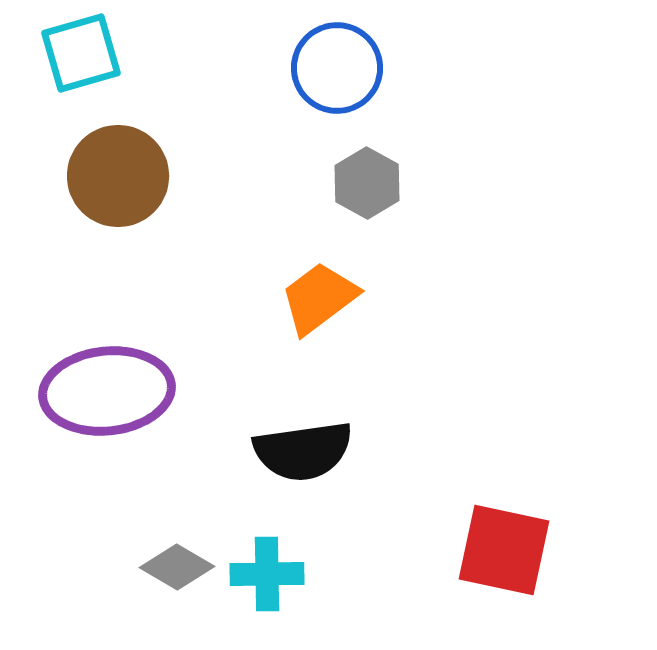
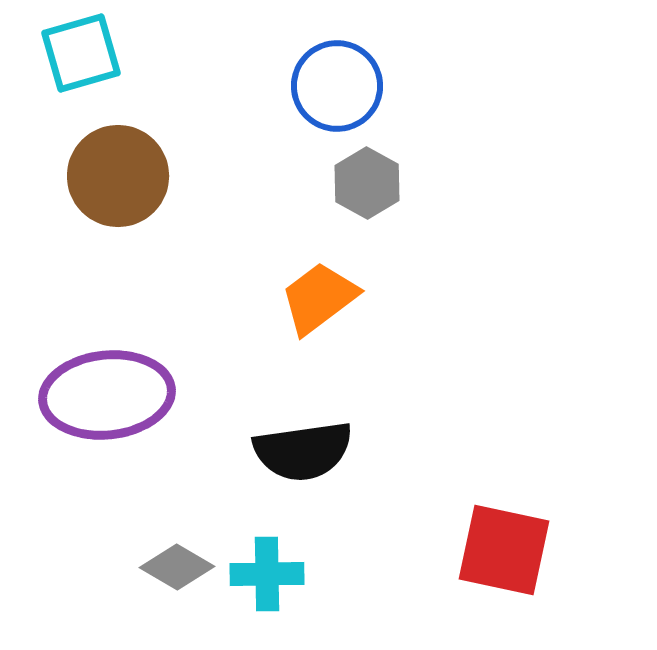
blue circle: moved 18 px down
purple ellipse: moved 4 px down
